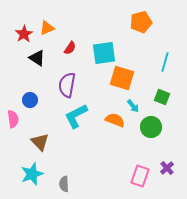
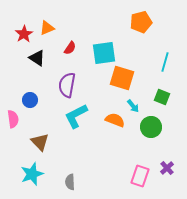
gray semicircle: moved 6 px right, 2 px up
